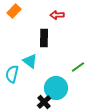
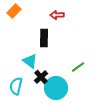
cyan semicircle: moved 4 px right, 12 px down
black cross: moved 3 px left, 25 px up
